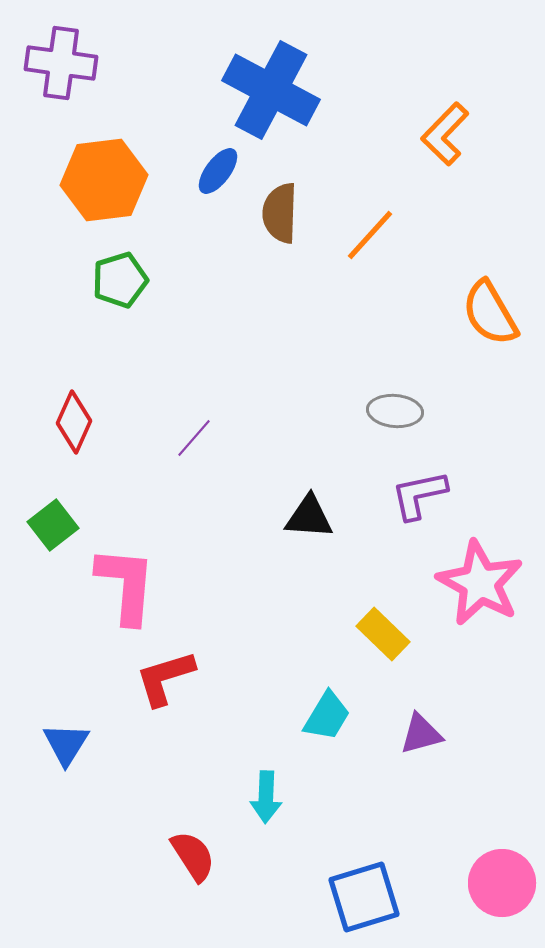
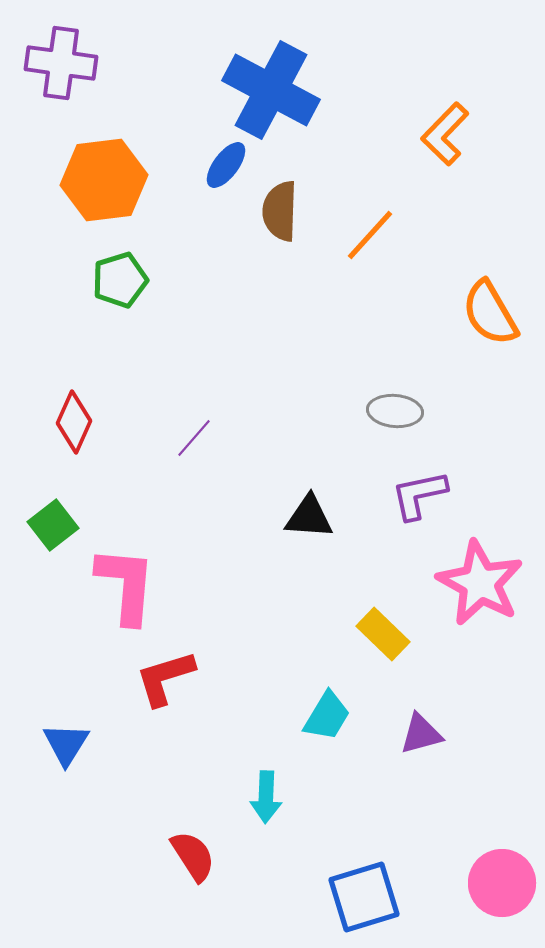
blue ellipse: moved 8 px right, 6 px up
brown semicircle: moved 2 px up
